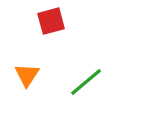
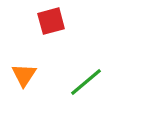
orange triangle: moved 3 px left
